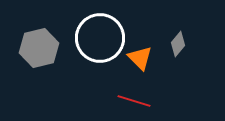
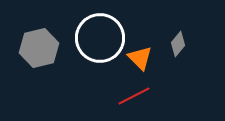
red line: moved 5 px up; rotated 44 degrees counterclockwise
